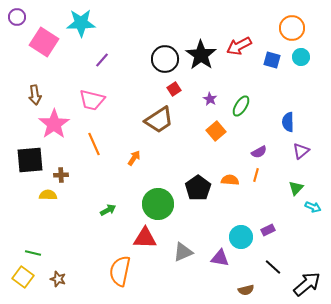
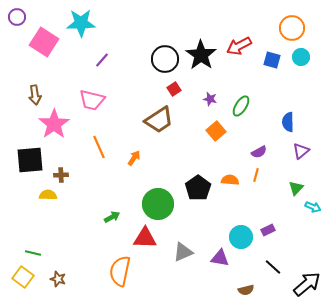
purple star at (210, 99): rotated 16 degrees counterclockwise
orange line at (94, 144): moved 5 px right, 3 px down
green arrow at (108, 210): moved 4 px right, 7 px down
